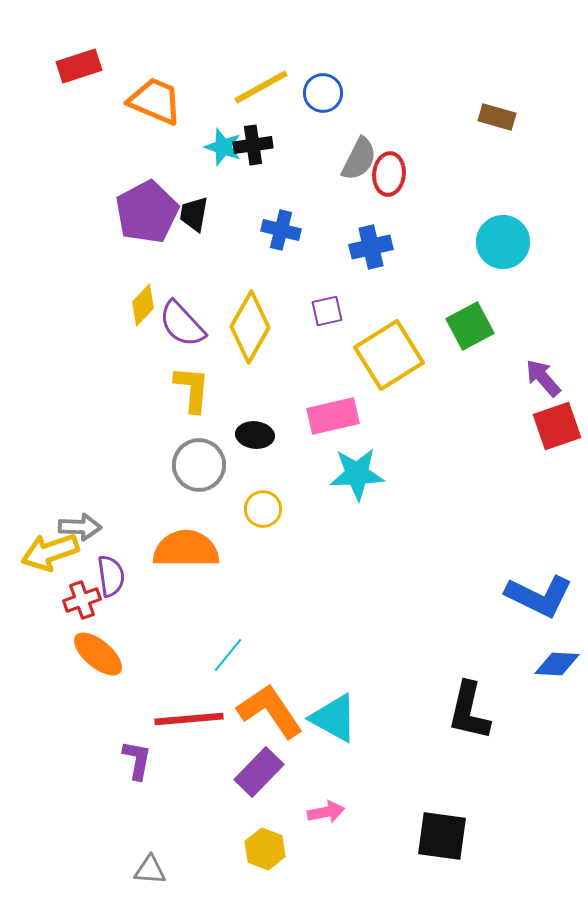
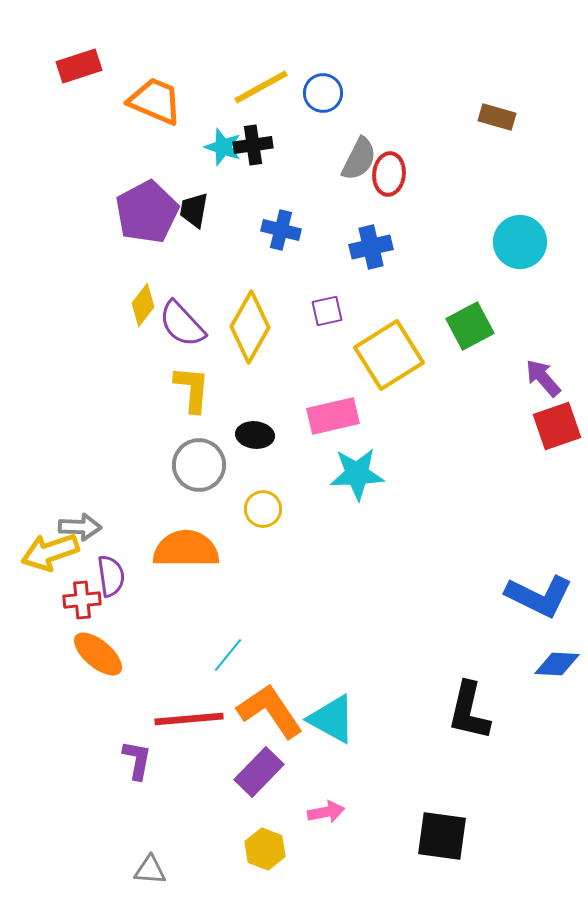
black trapezoid at (194, 214): moved 4 px up
cyan circle at (503, 242): moved 17 px right
yellow diamond at (143, 305): rotated 6 degrees counterclockwise
red cross at (82, 600): rotated 15 degrees clockwise
cyan triangle at (334, 718): moved 2 px left, 1 px down
